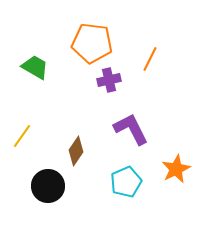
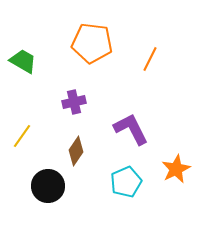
green trapezoid: moved 12 px left, 6 px up
purple cross: moved 35 px left, 22 px down
